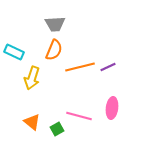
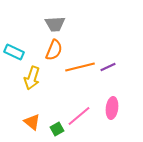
pink line: rotated 55 degrees counterclockwise
